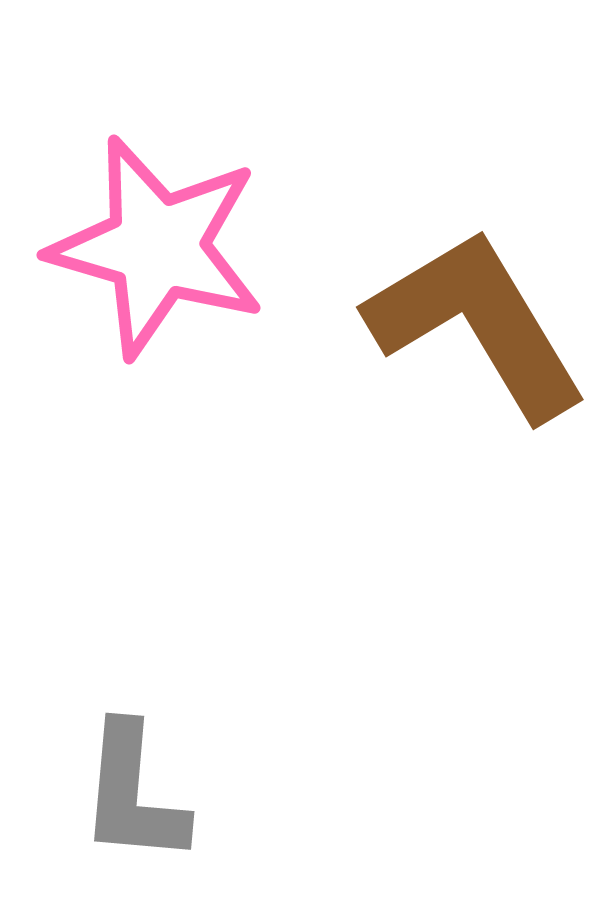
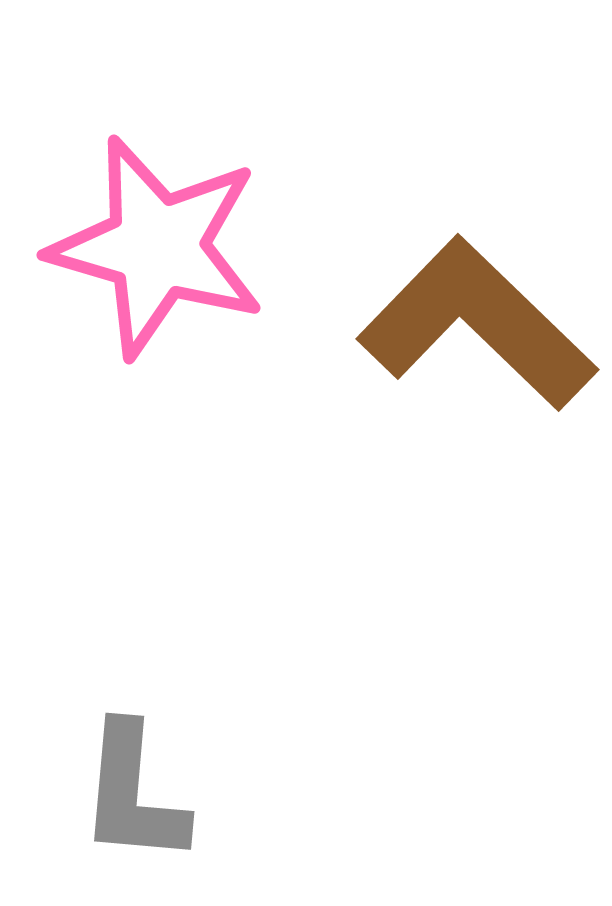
brown L-shape: rotated 15 degrees counterclockwise
